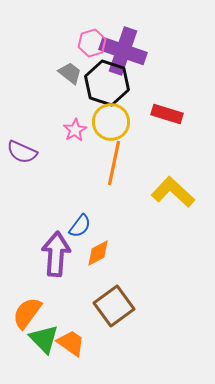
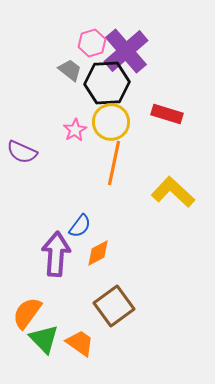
purple cross: moved 3 px right; rotated 30 degrees clockwise
gray trapezoid: moved 3 px up
black hexagon: rotated 21 degrees counterclockwise
orange trapezoid: moved 9 px right
